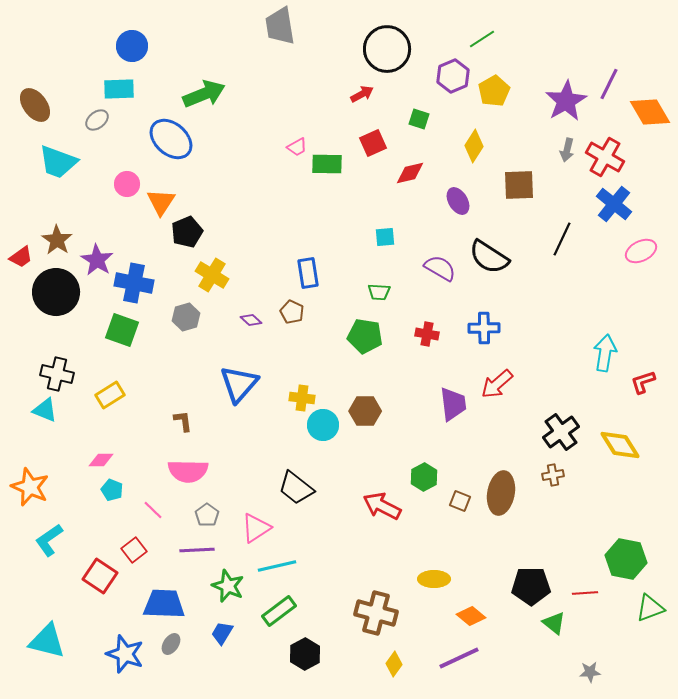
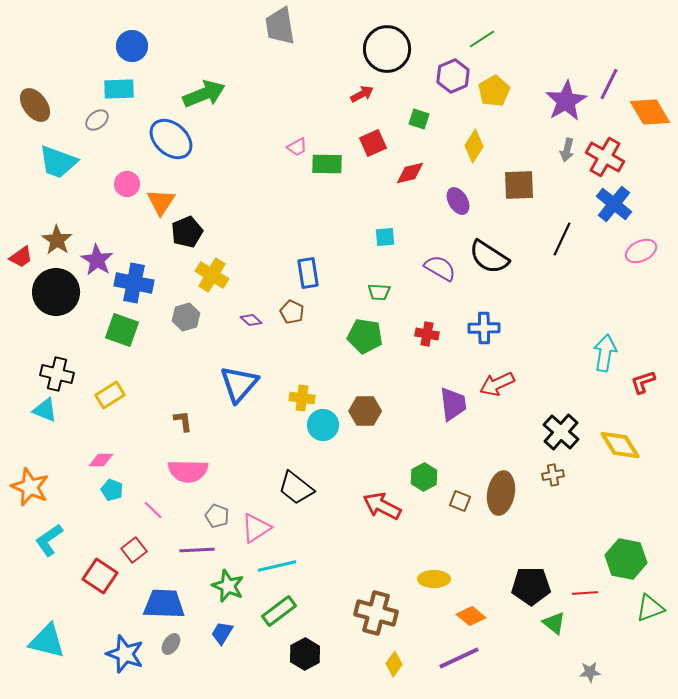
red arrow at (497, 384): rotated 16 degrees clockwise
black cross at (561, 432): rotated 12 degrees counterclockwise
gray pentagon at (207, 515): moved 10 px right, 1 px down; rotated 15 degrees counterclockwise
